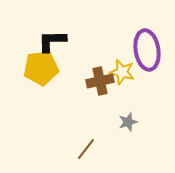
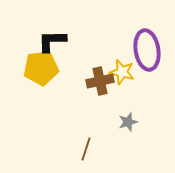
brown line: rotated 20 degrees counterclockwise
